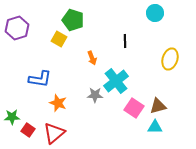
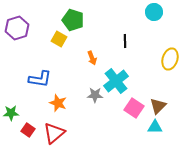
cyan circle: moved 1 px left, 1 px up
brown triangle: rotated 30 degrees counterclockwise
green star: moved 1 px left, 4 px up
